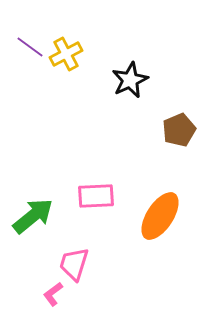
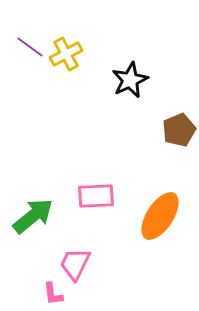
pink trapezoid: moved 1 px right; rotated 9 degrees clockwise
pink L-shape: rotated 60 degrees counterclockwise
